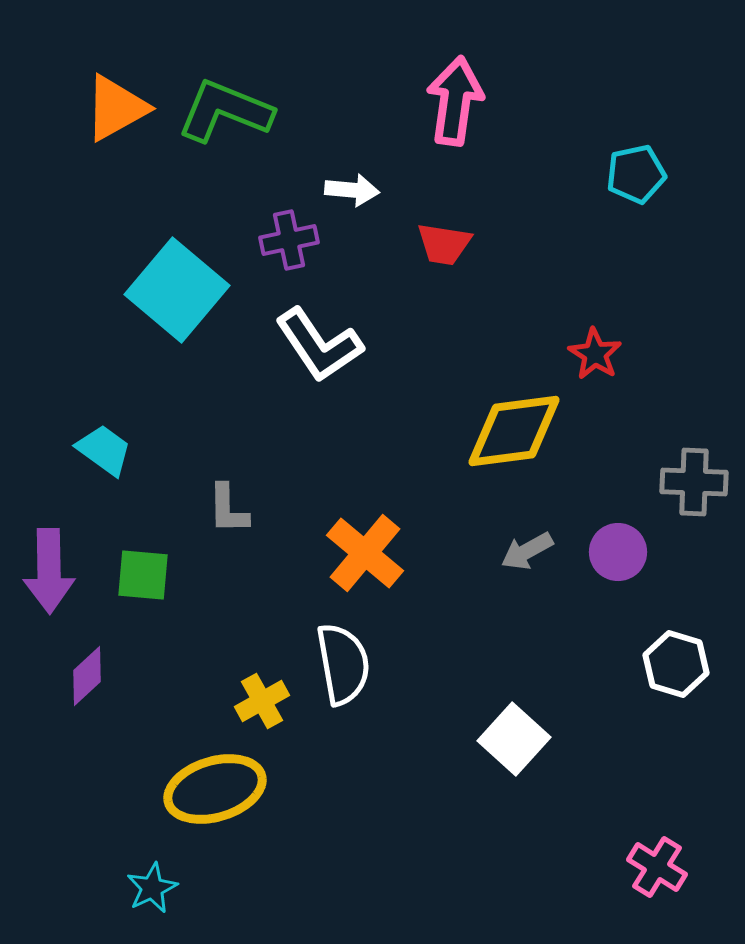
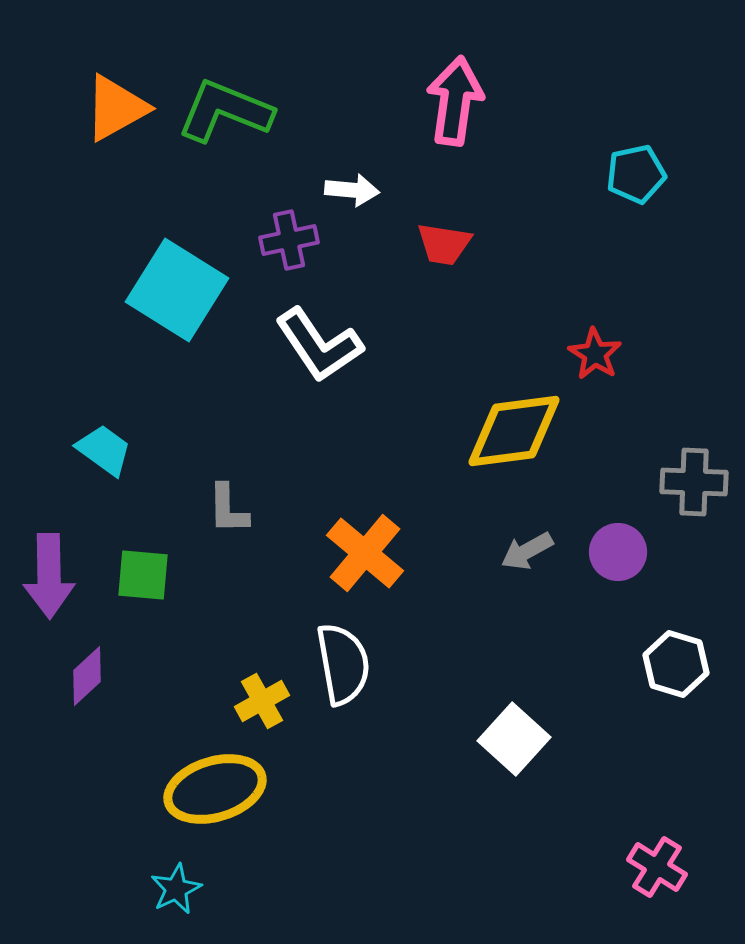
cyan square: rotated 8 degrees counterclockwise
purple arrow: moved 5 px down
cyan star: moved 24 px right, 1 px down
